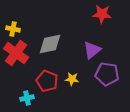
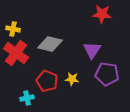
gray diamond: rotated 25 degrees clockwise
purple triangle: rotated 18 degrees counterclockwise
